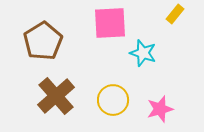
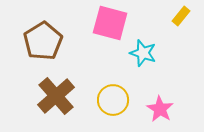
yellow rectangle: moved 6 px right, 2 px down
pink square: rotated 18 degrees clockwise
pink star: rotated 24 degrees counterclockwise
